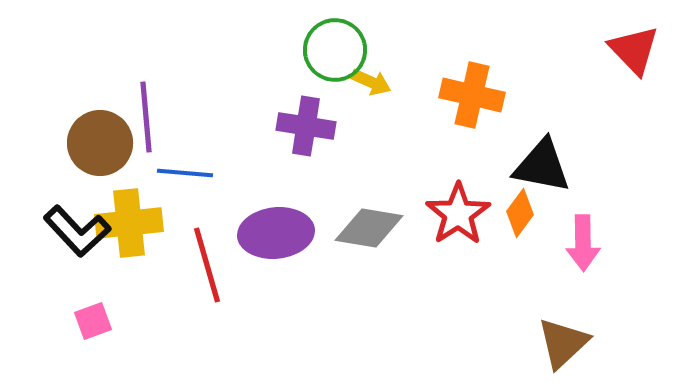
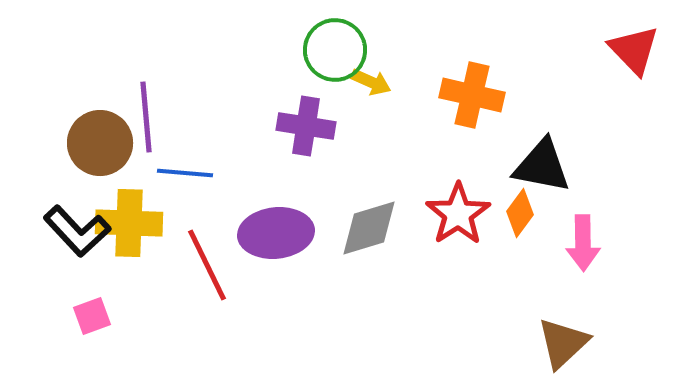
yellow cross: rotated 8 degrees clockwise
gray diamond: rotated 26 degrees counterclockwise
red line: rotated 10 degrees counterclockwise
pink square: moved 1 px left, 5 px up
